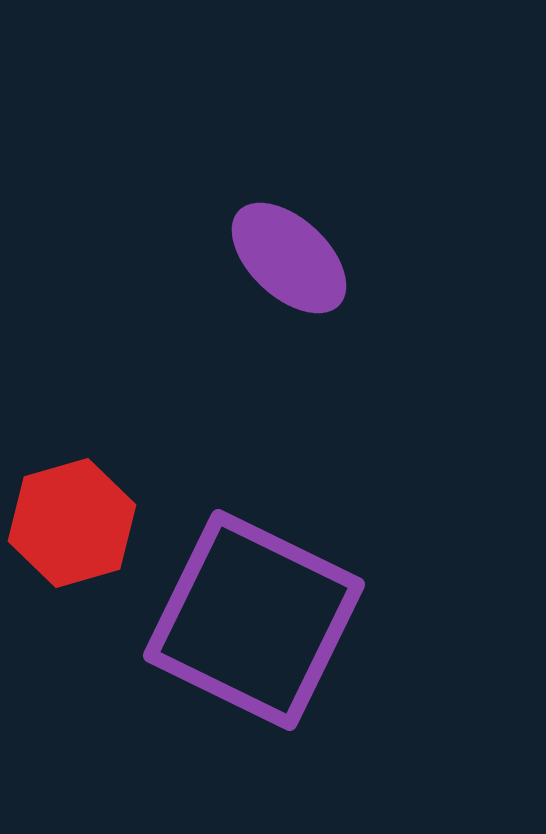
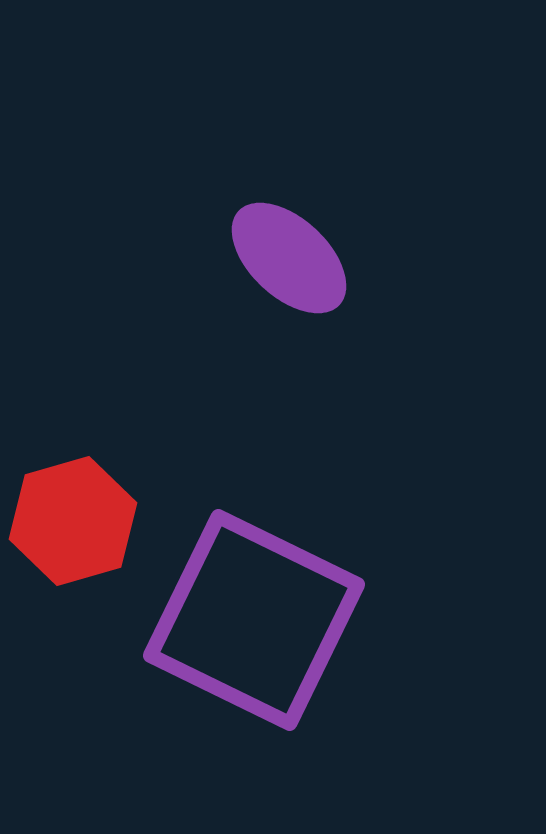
red hexagon: moved 1 px right, 2 px up
